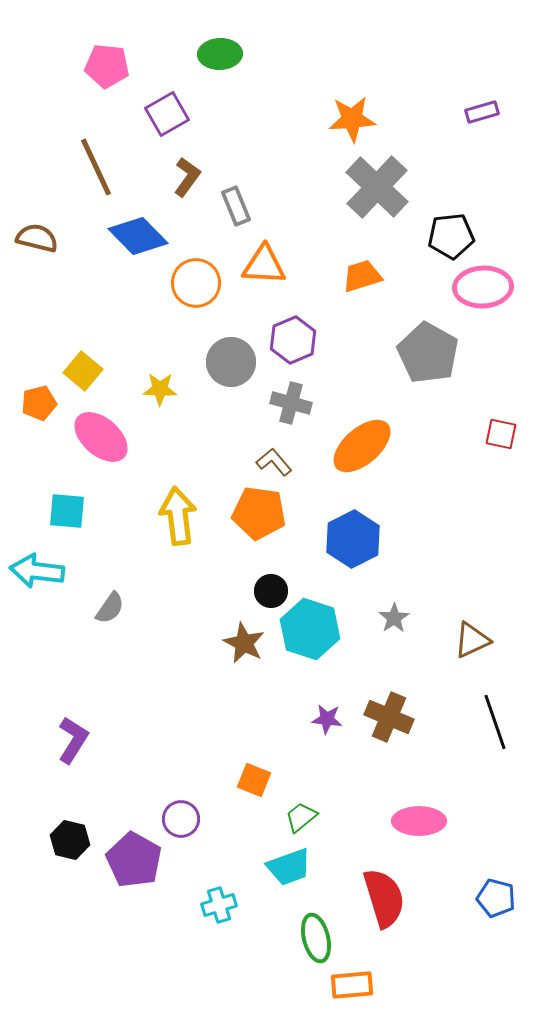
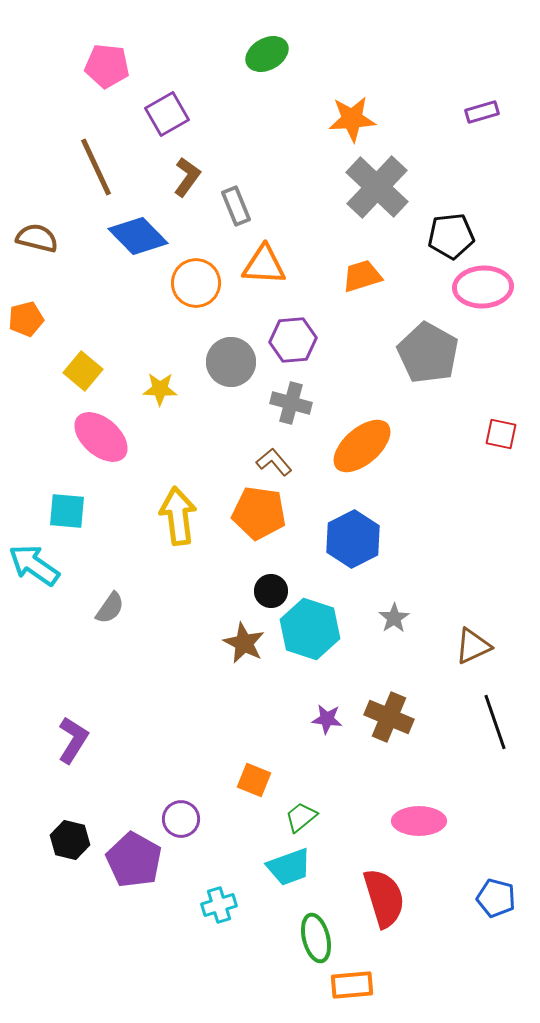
green ellipse at (220, 54): moved 47 px right; rotated 27 degrees counterclockwise
purple hexagon at (293, 340): rotated 18 degrees clockwise
orange pentagon at (39, 403): moved 13 px left, 84 px up
cyan arrow at (37, 571): moved 3 px left, 6 px up; rotated 28 degrees clockwise
brown triangle at (472, 640): moved 1 px right, 6 px down
